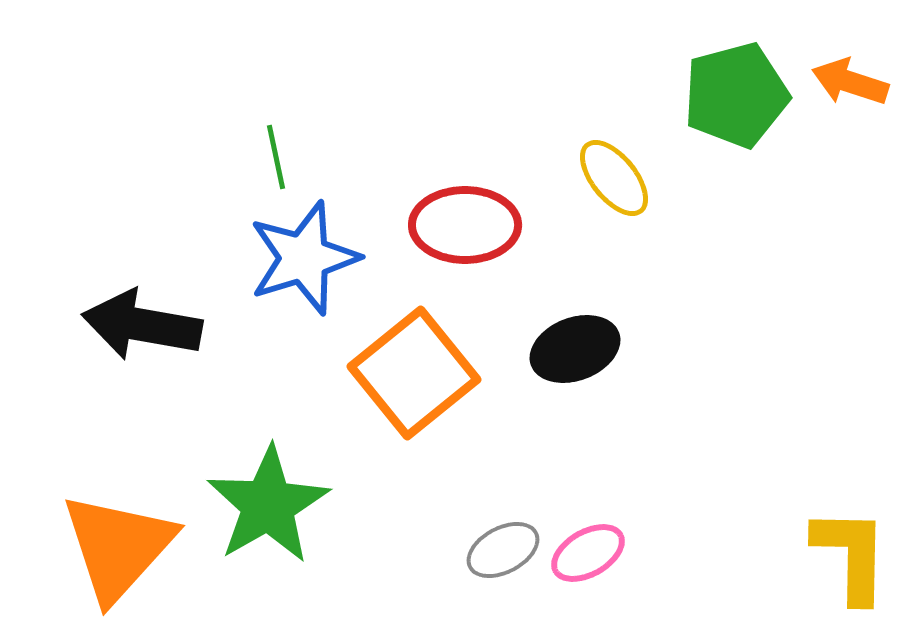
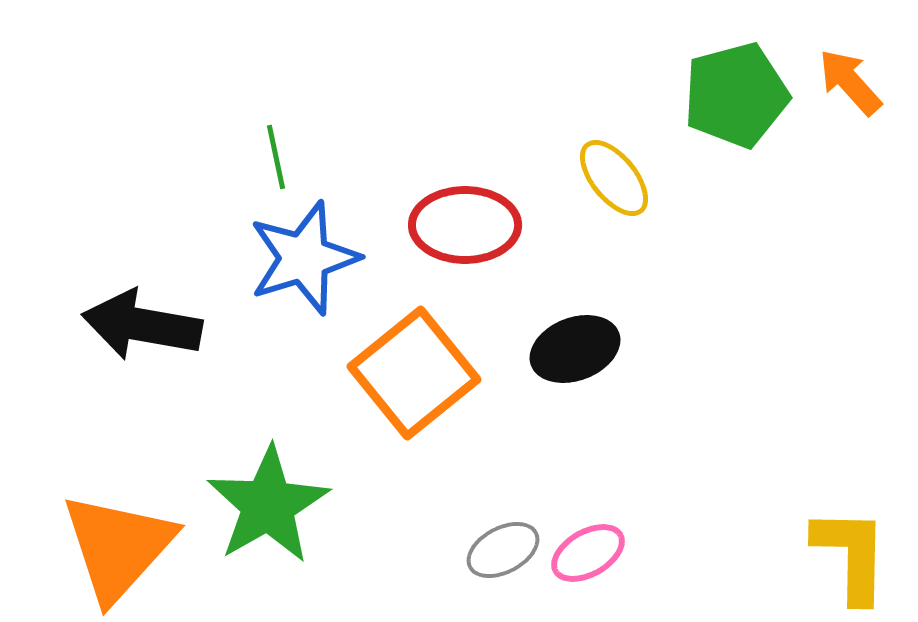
orange arrow: rotated 30 degrees clockwise
